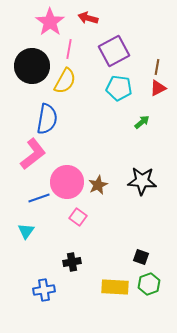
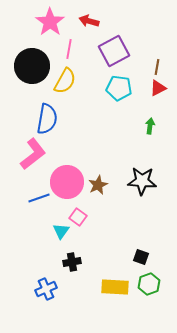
red arrow: moved 1 px right, 3 px down
green arrow: moved 8 px right, 4 px down; rotated 42 degrees counterclockwise
cyan triangle: moved 35 px right
blue cross: moved 2 px right, 1 px up; rotated 15 degrees counterclockwise
